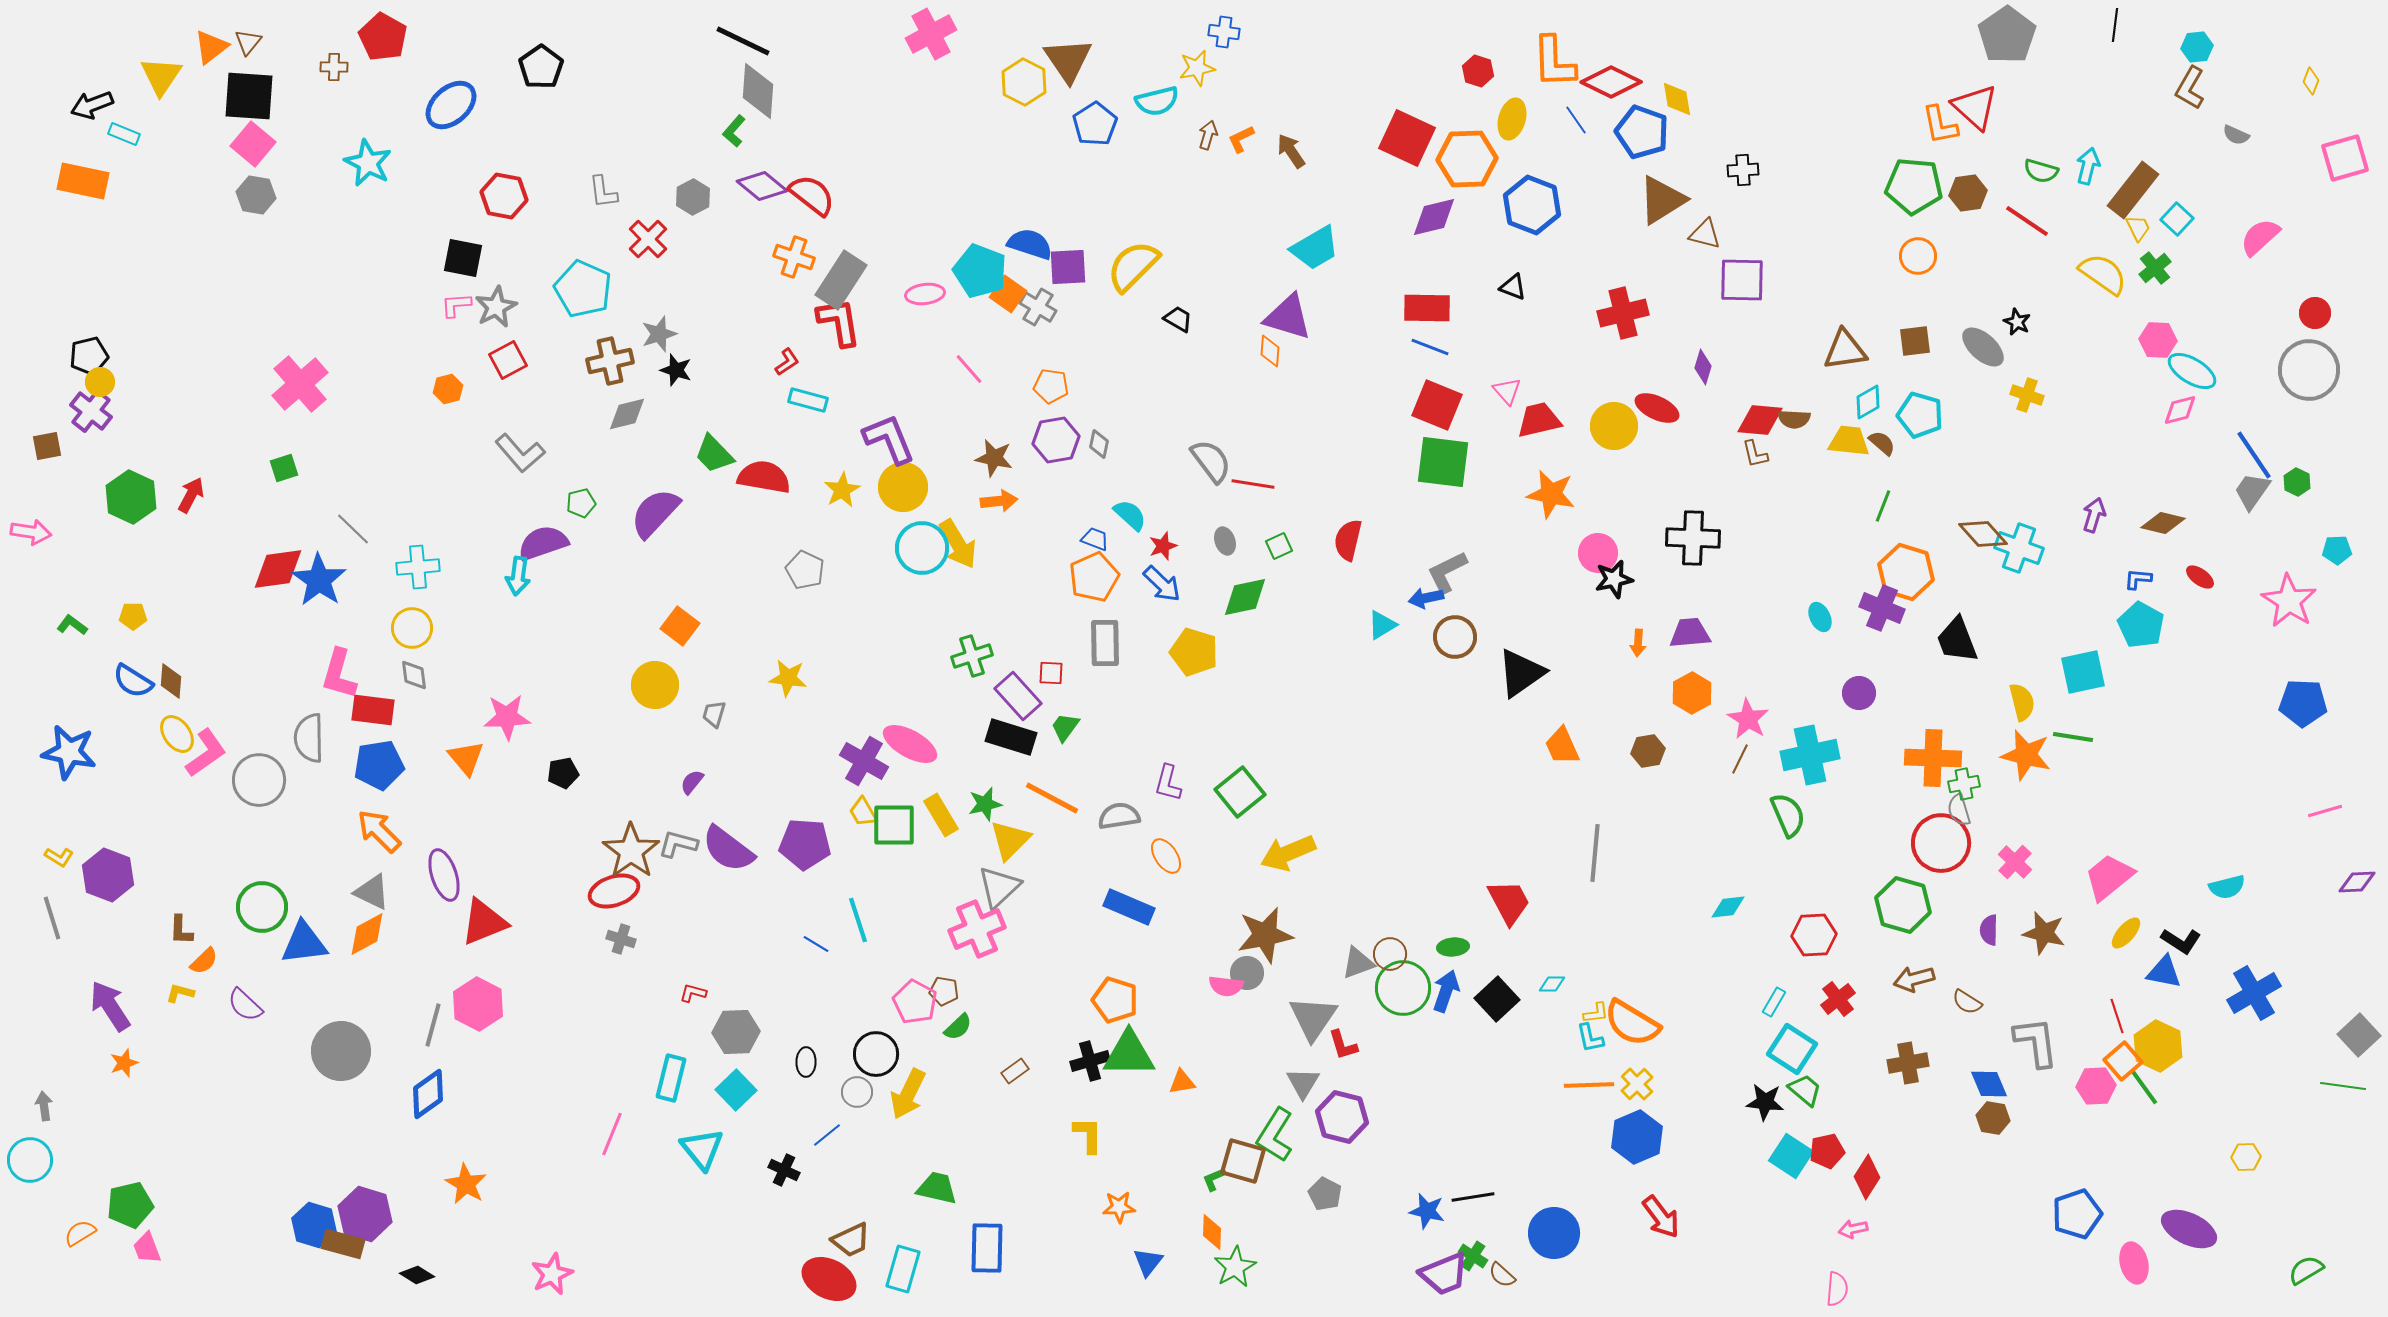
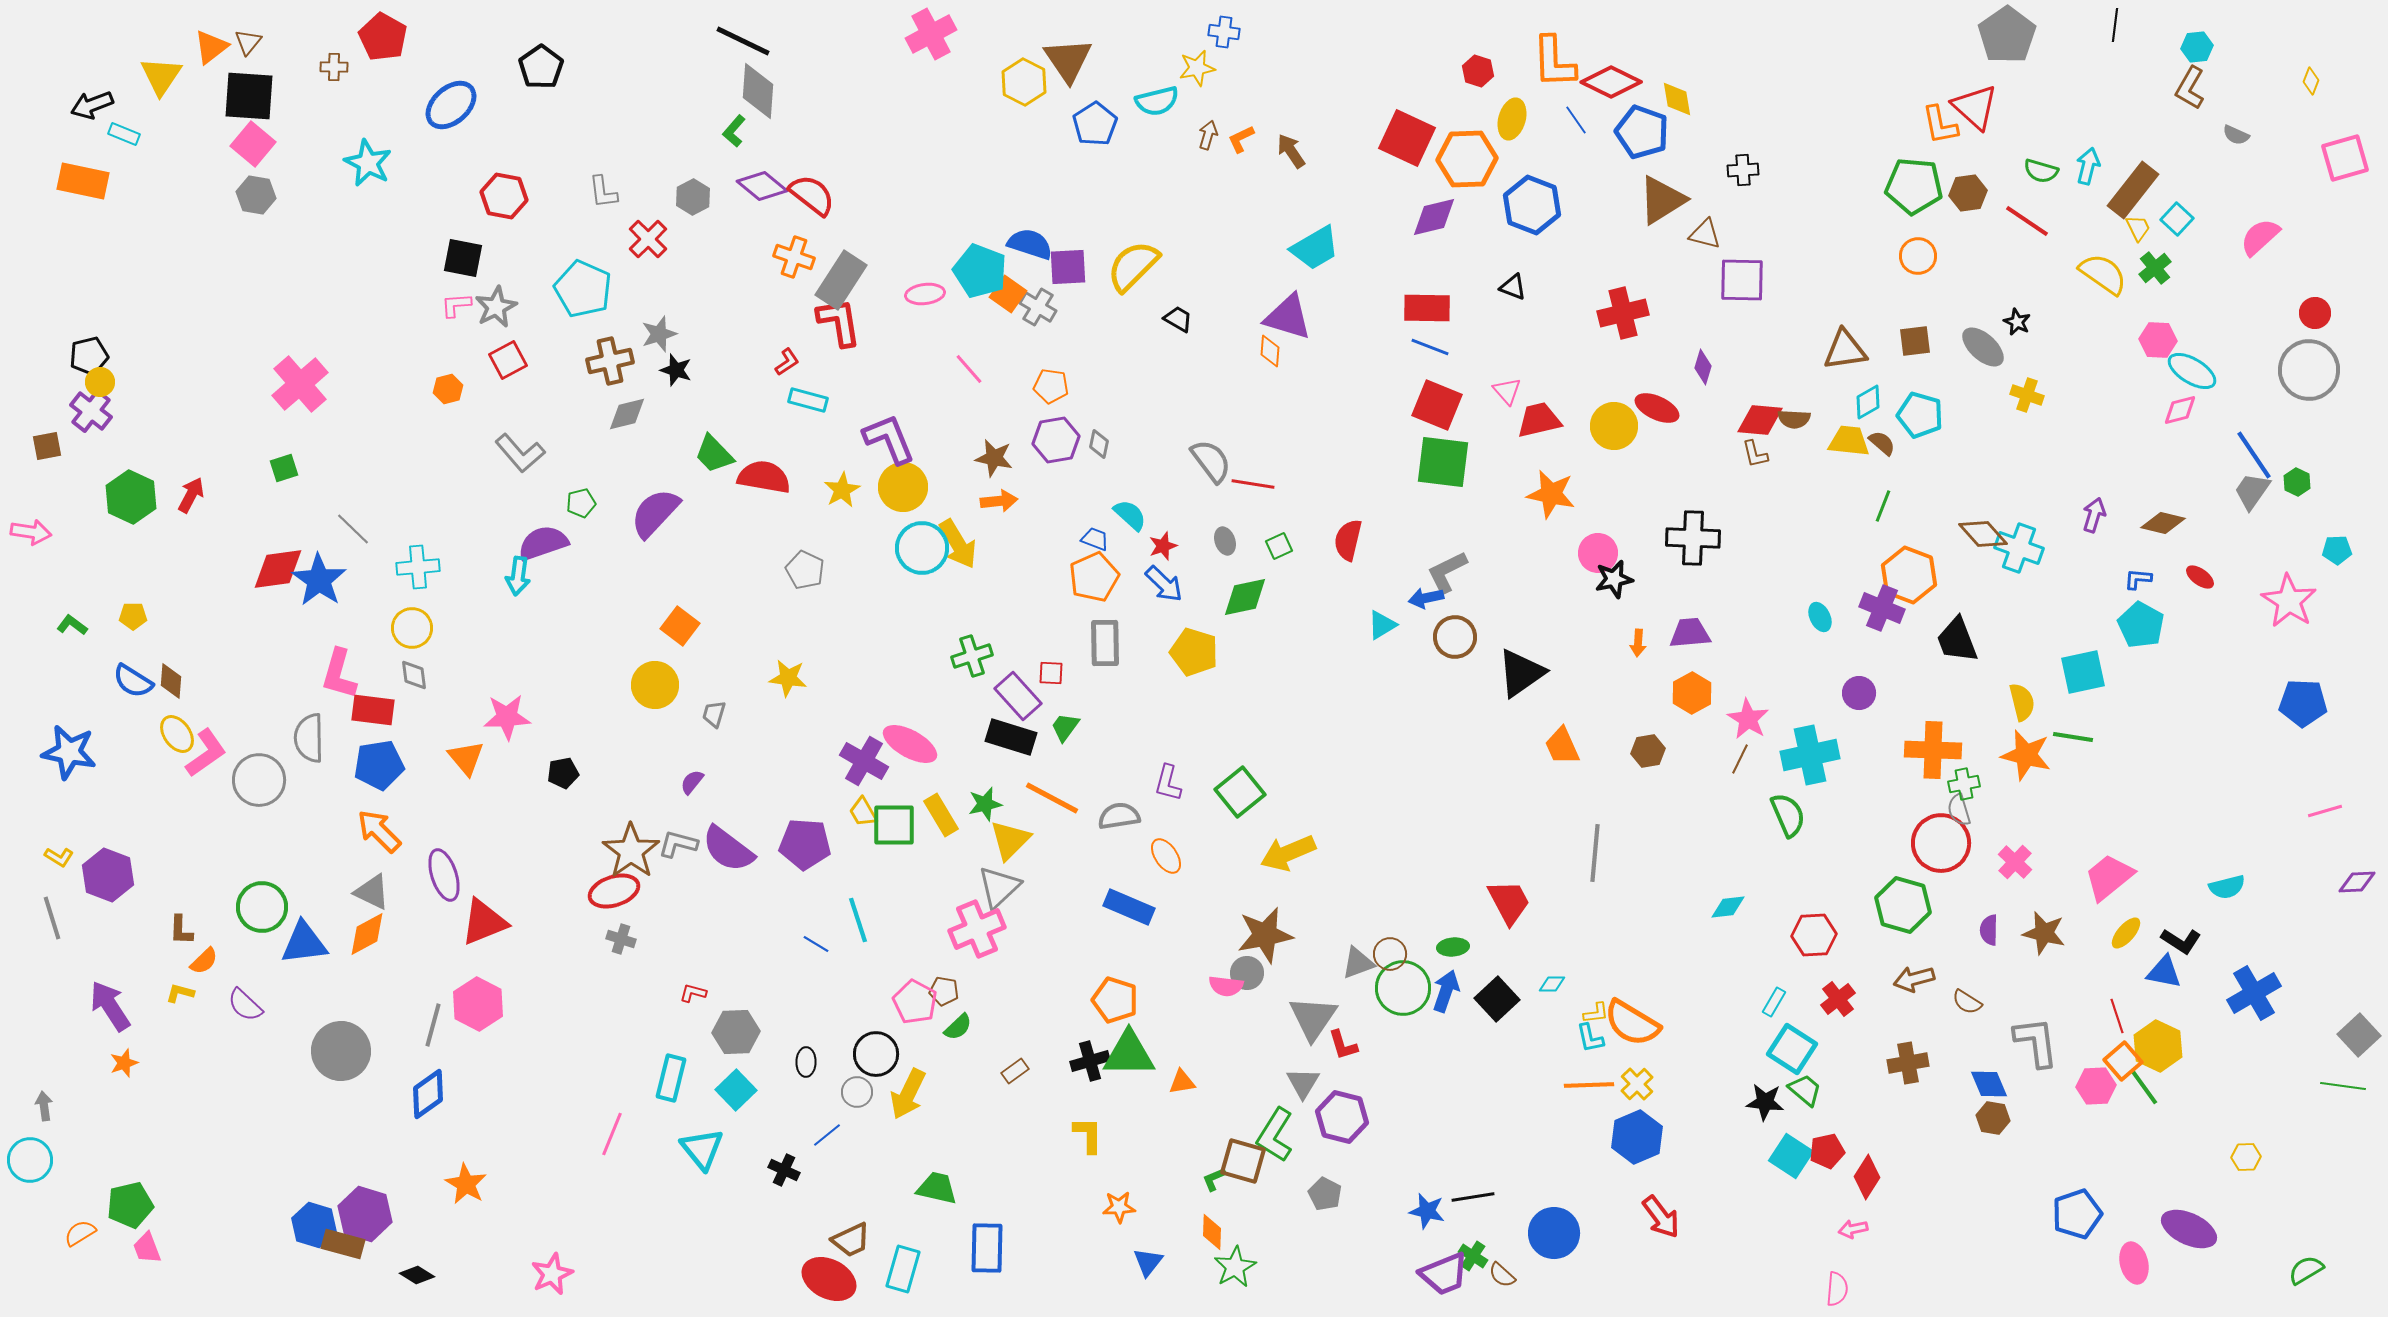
orange hexagon at (1906, 572): moved 3 px right, 3 px down; rotated 4 degrees clockwise
blue arrow at (1162, 584): moved 2 px right
orange cross at (1933, 758): moved 8 px up
